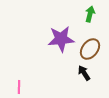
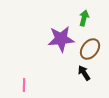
green arrow: moved 6 px left, 4 px down
pink line: moved 5 px right, 2 px up
